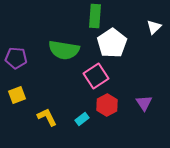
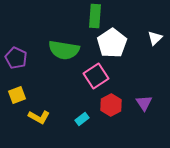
white triangle: moved 1 px right, 11 px down
purple pentagon: rotated 20 degrees clockwise
red hexagon: moved 4 px right
yellow L-shape: moved 8 px left; rotated 145 degrees clockwise
